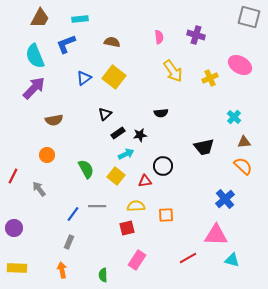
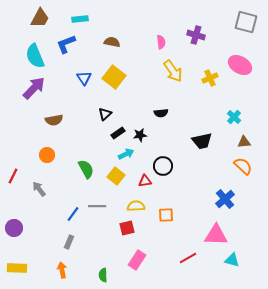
gray square at (249, 17): moved 3 px left, 5 px down
pink semicircle at (159, 37): moved 2 px right, 5 px down
blue triangle at (84, 78): rotated 28 degrees counterclockwise
black trapezoid at (204, 147): moved 2 px left, 6 px up
